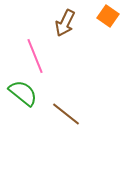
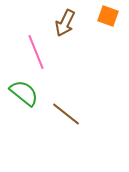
orange square: rotated 15 degrees counterclockwise
pink line: moved 1 px right, 4 px up
green semicircle: moved 1 px right
